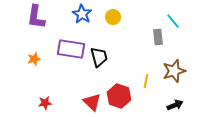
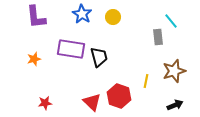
purple L-shape: rotated 15 degrees counterclockwise
cyan line: moved 2 px left
